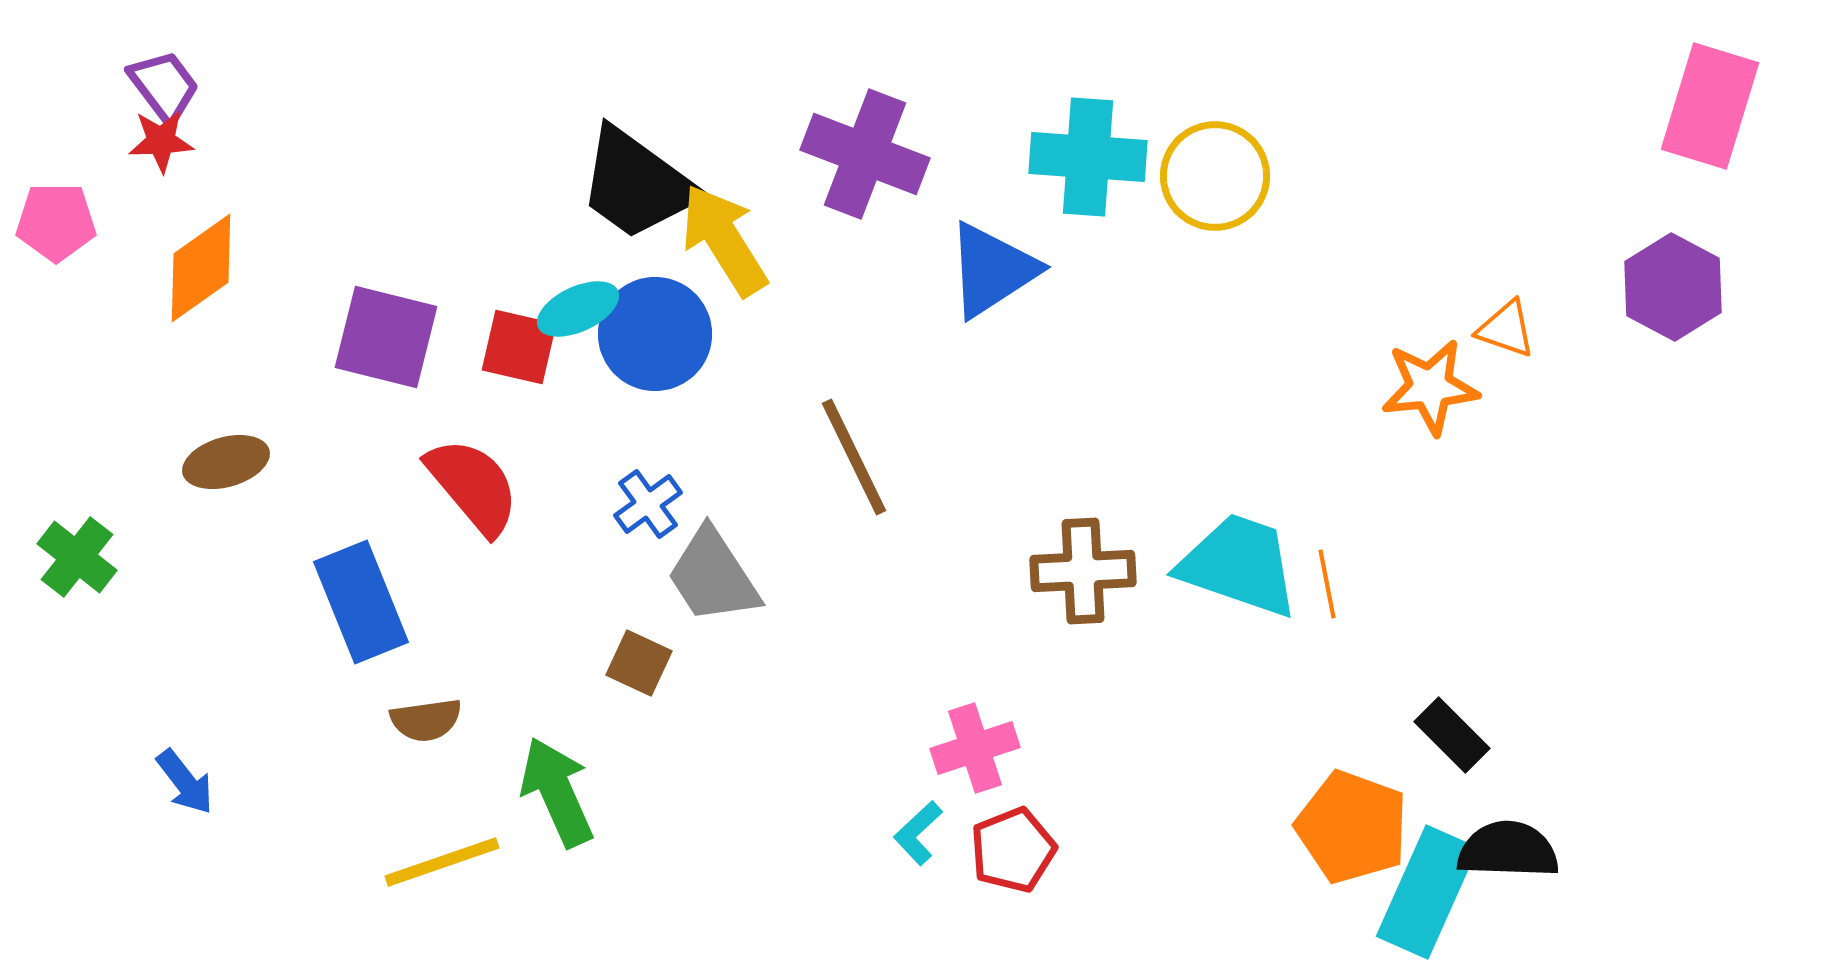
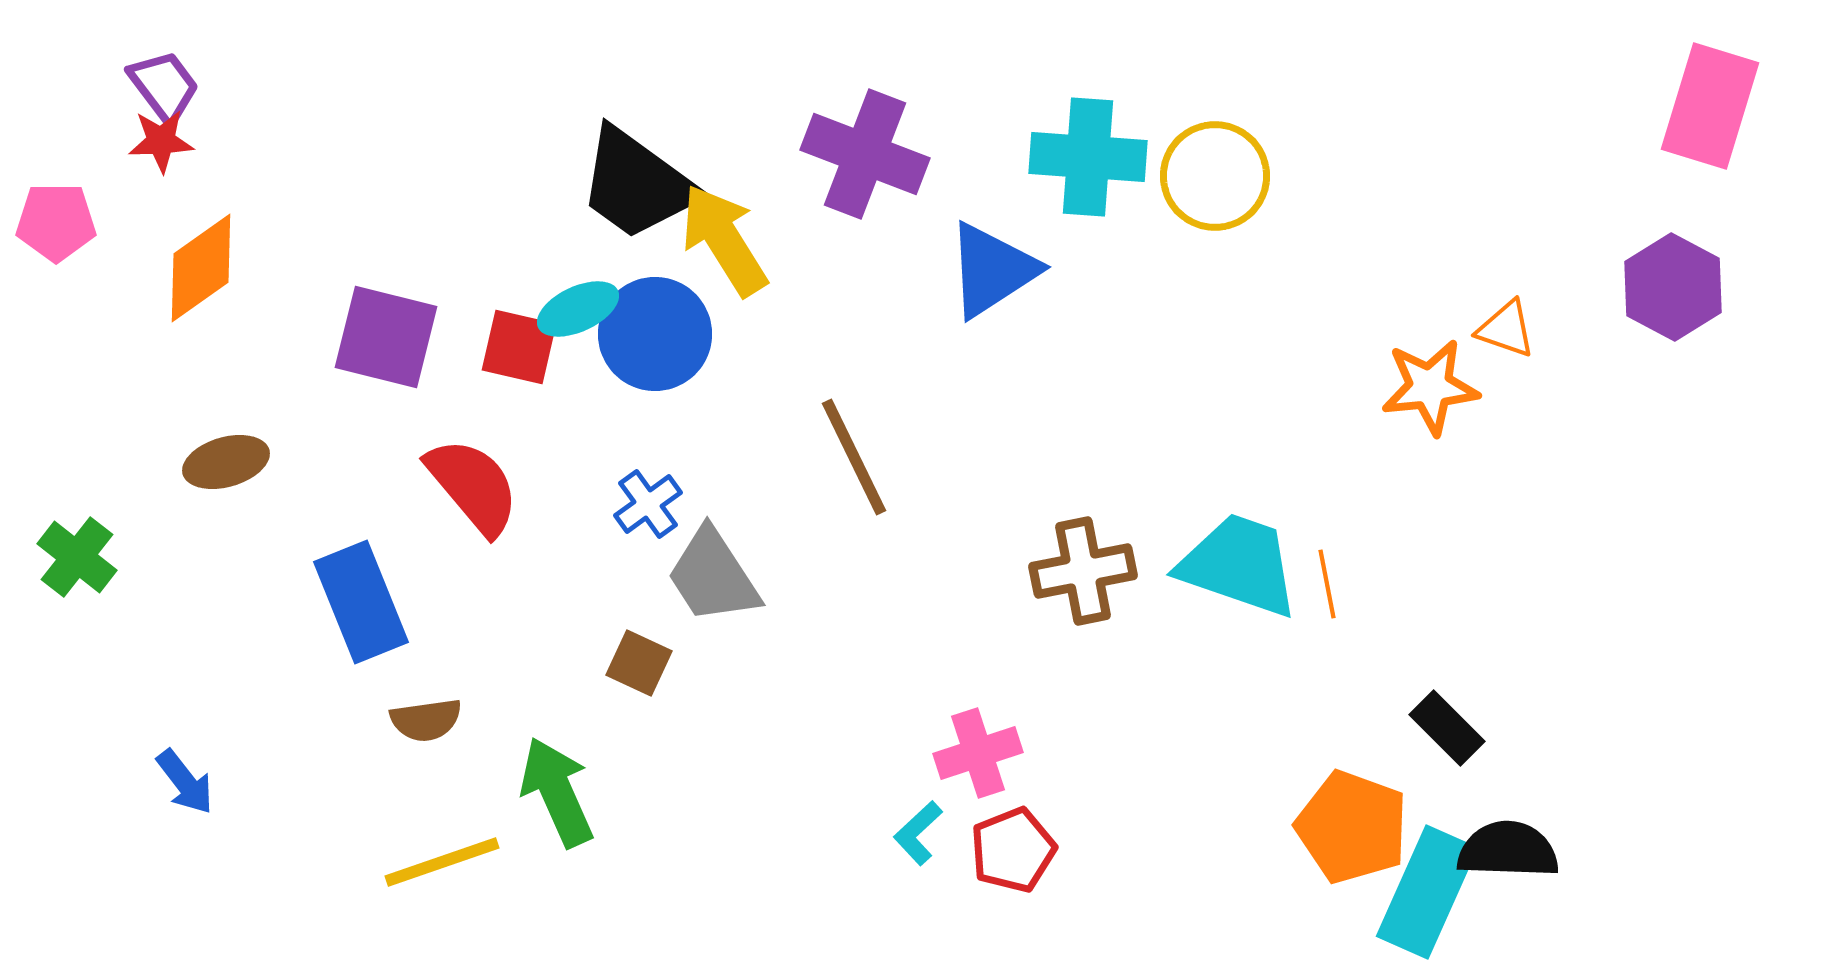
brown cross: rotated 8 degrees counterclockwise
black rectangle: moved 5 px left, 7 px up
pink cross: moved 3 px right, 5 px down
